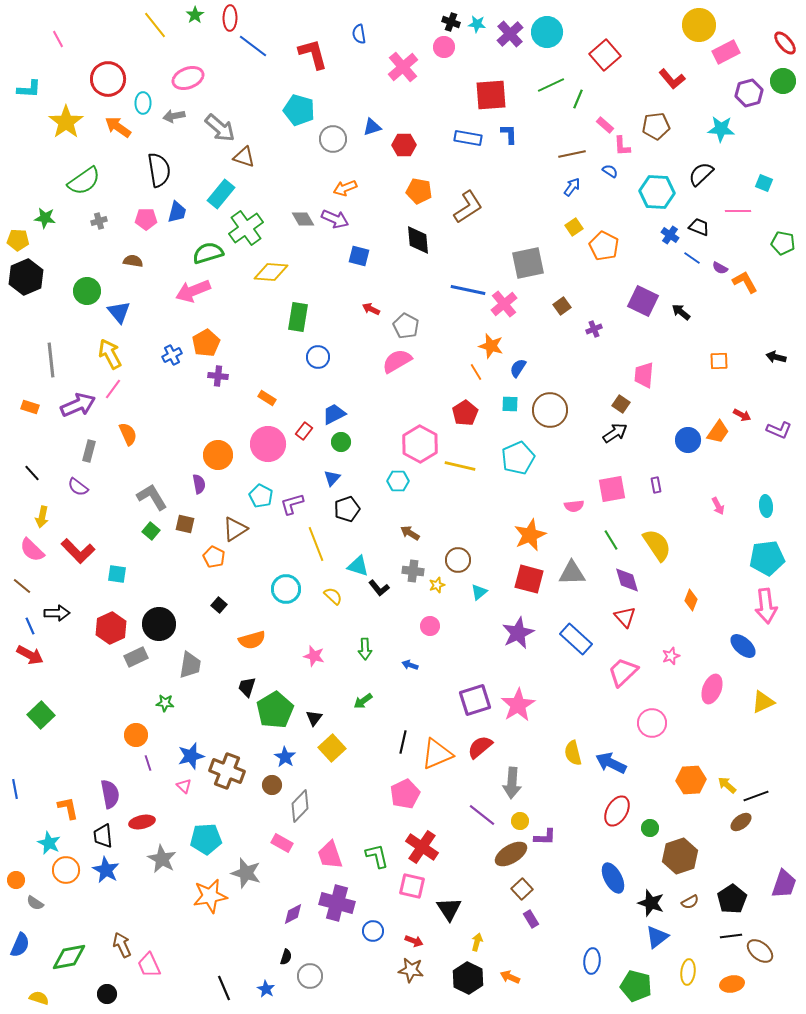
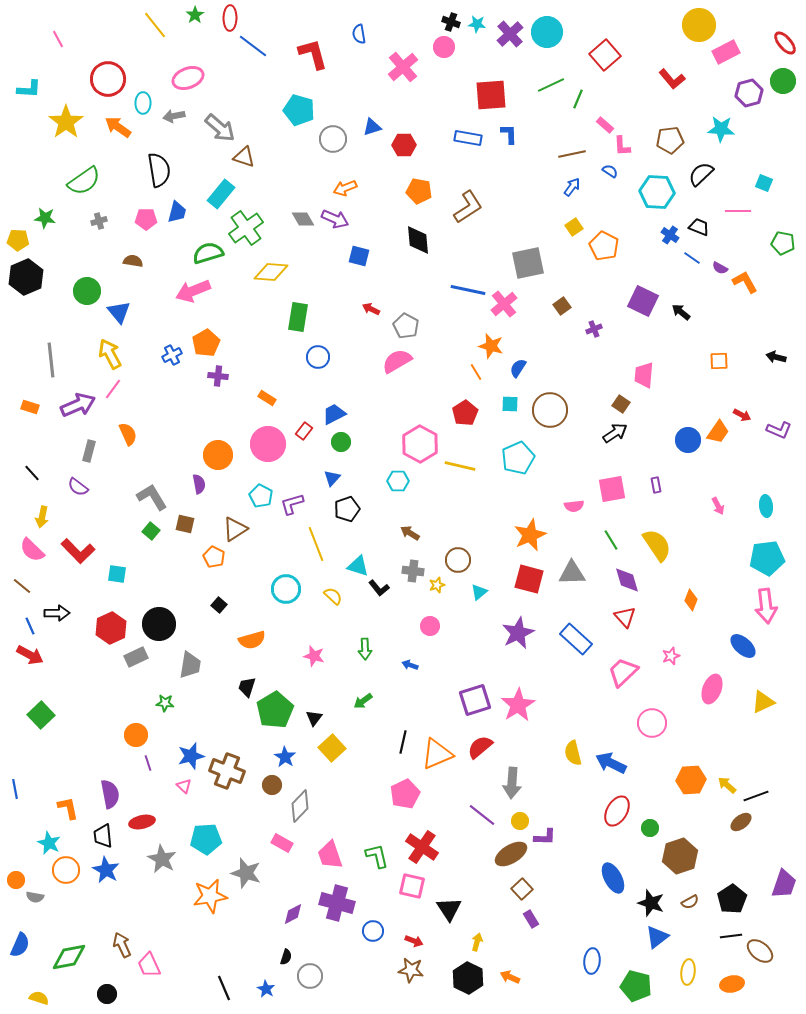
brown pentagon at (656, 126): moved 14 px right, 14 px down
gray semicircle at (35, 903): moved 6 px up; rotated 24 degrees counterclockwise
